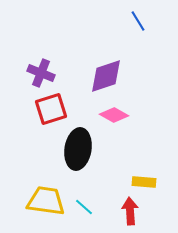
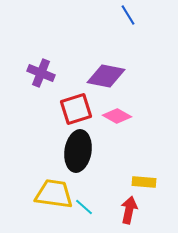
blue line: moved 10 px left, 6 px up
purple diamond: rotated 30 degrees clockwise
red square: moved 25 px right
pink diamond: moved 3 px right, 1 px down
black ellipse: moved 2 px down
yellow trapezoid: moved 8 px right, 7 px up
red arrow: moved 1 px left, 1 px up; rotated 16 degrees clockwise
